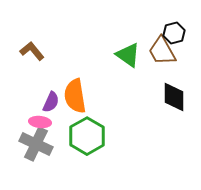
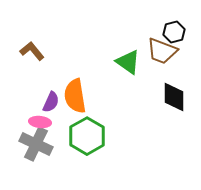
black hexagon: moved 1 px up
brown trapezoid: rotated 40 degrees counterclockwise
green triangle: moved 7 px down
